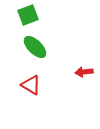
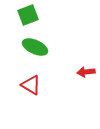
green ellipse: rotated 20 degrees counterclockwise
red arrow: moved 2 px right
